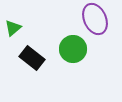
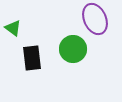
green triangle: rotated 42 degrees counterclockwise
black rectangle: rotated 45 degrees clockwise
